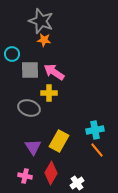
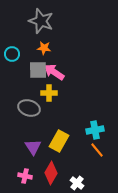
orange star: moved 8 px down
gray square: moved 8 px right
white cross: rotated 16 degrees counterclockwise
